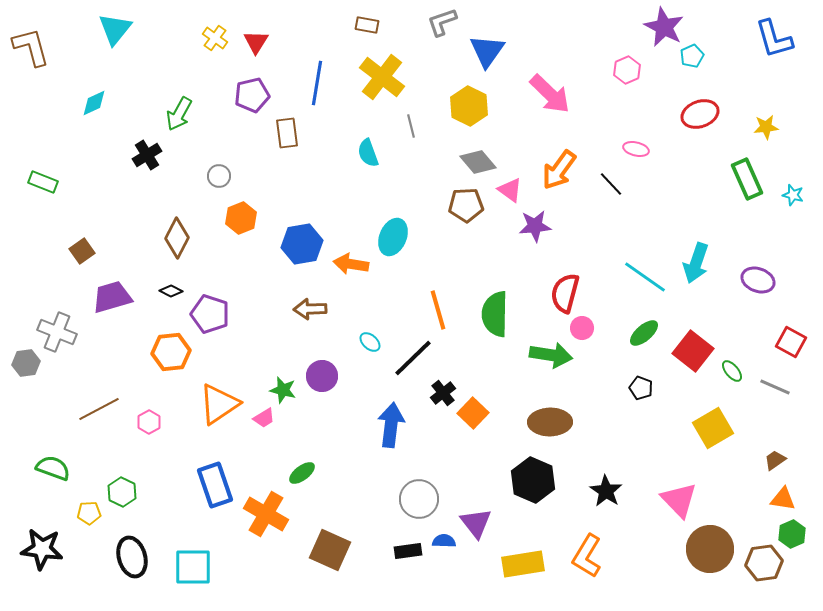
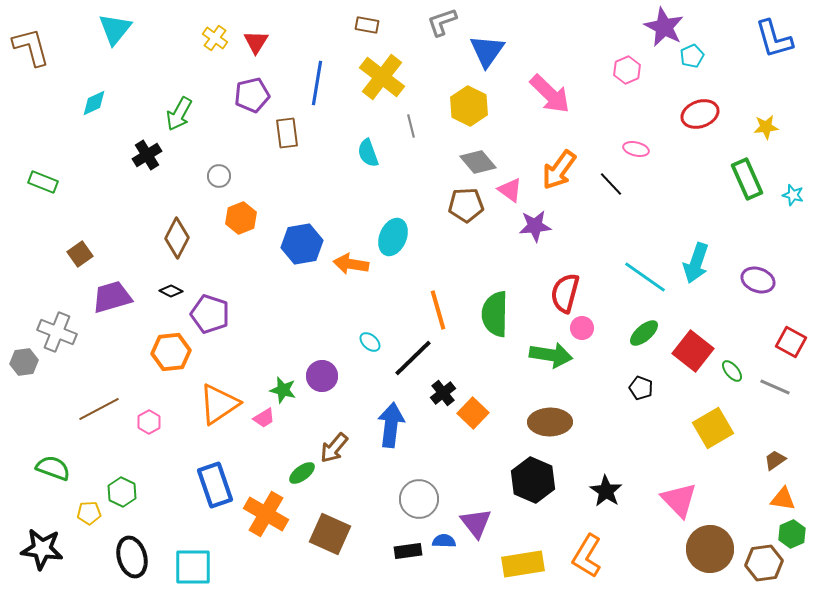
brown square at (82, 251): moved 2 px left, 3 px down
brown arrow at (310, 309): moved 24 px right, 139 px down; rotated 48 degrees counterclockwise
gray hexagon at (26, 363): moved 2 px left, 1 px up
brown square at (330, 550): moved 16 px up
